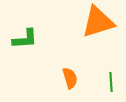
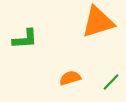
orange semicircle: rotated 90 degrees counterclockwise
green line: rotated 48 degrees clockwise
